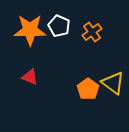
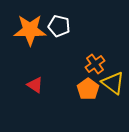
white pentagon: rotated 10 degrees counterclockwise
orange cross: moved 3 px right, 32 px down
red triangle: moved 5 px right, 8 px down; rotated 12 degrees clockwise
